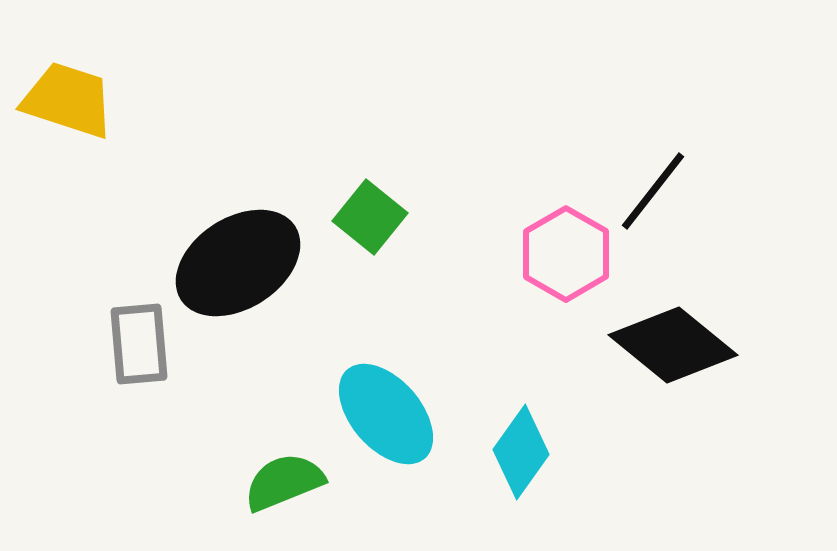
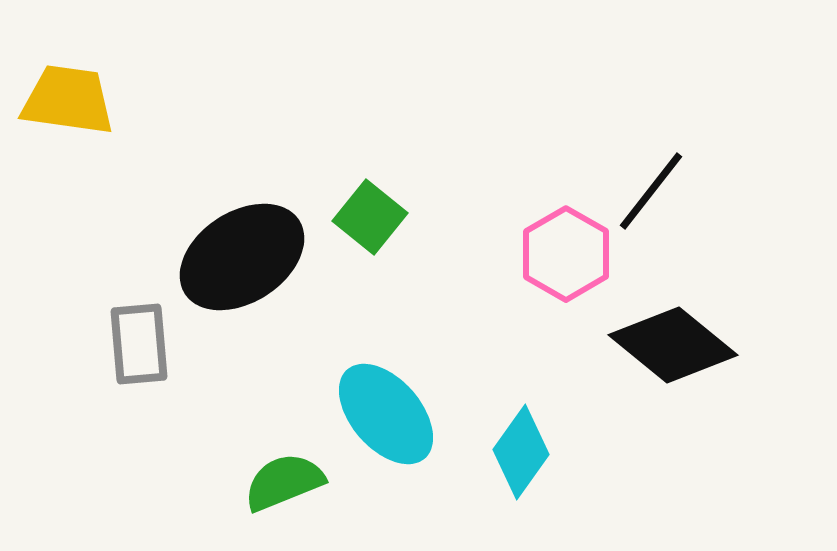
yellow trapezoid: rotated 10 degrees counterclockwise
black line: moved 2 px left
black ellipse: moved 4 px right, 6 px up
